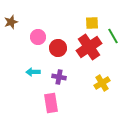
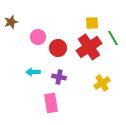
green line: moved 2 px down
